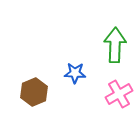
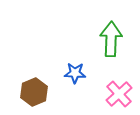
green arrow: moved 4 px left, 6 px up
pink cross: rotated 12 degrees counterclockwise
